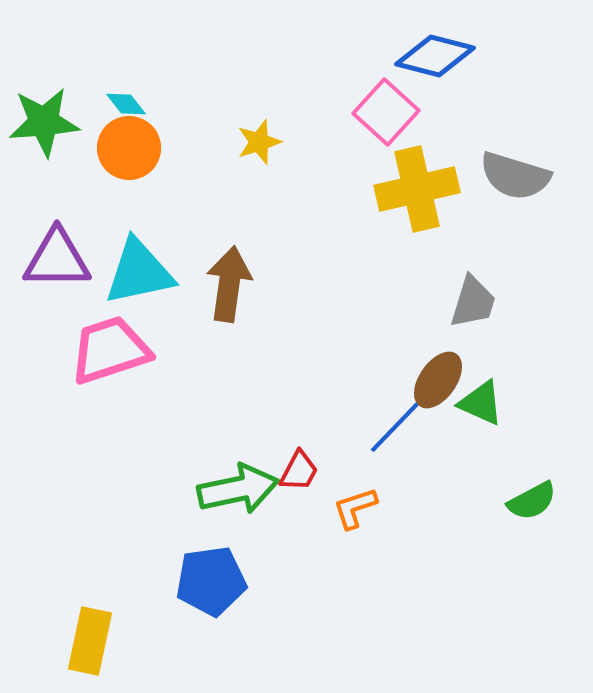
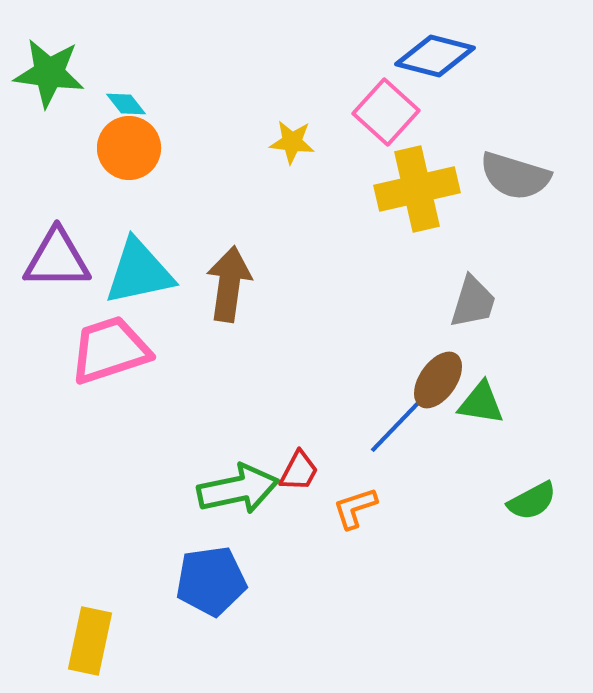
green star: moved 5 px right, 49 px up; rotated 12 degrees clockwise
yellow star: moved 33 px right; rotated 24 degrees clockwise
green triangle: rotated 15 degrees counterclockwise
